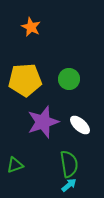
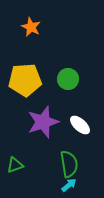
green circle: moved 1 px left
